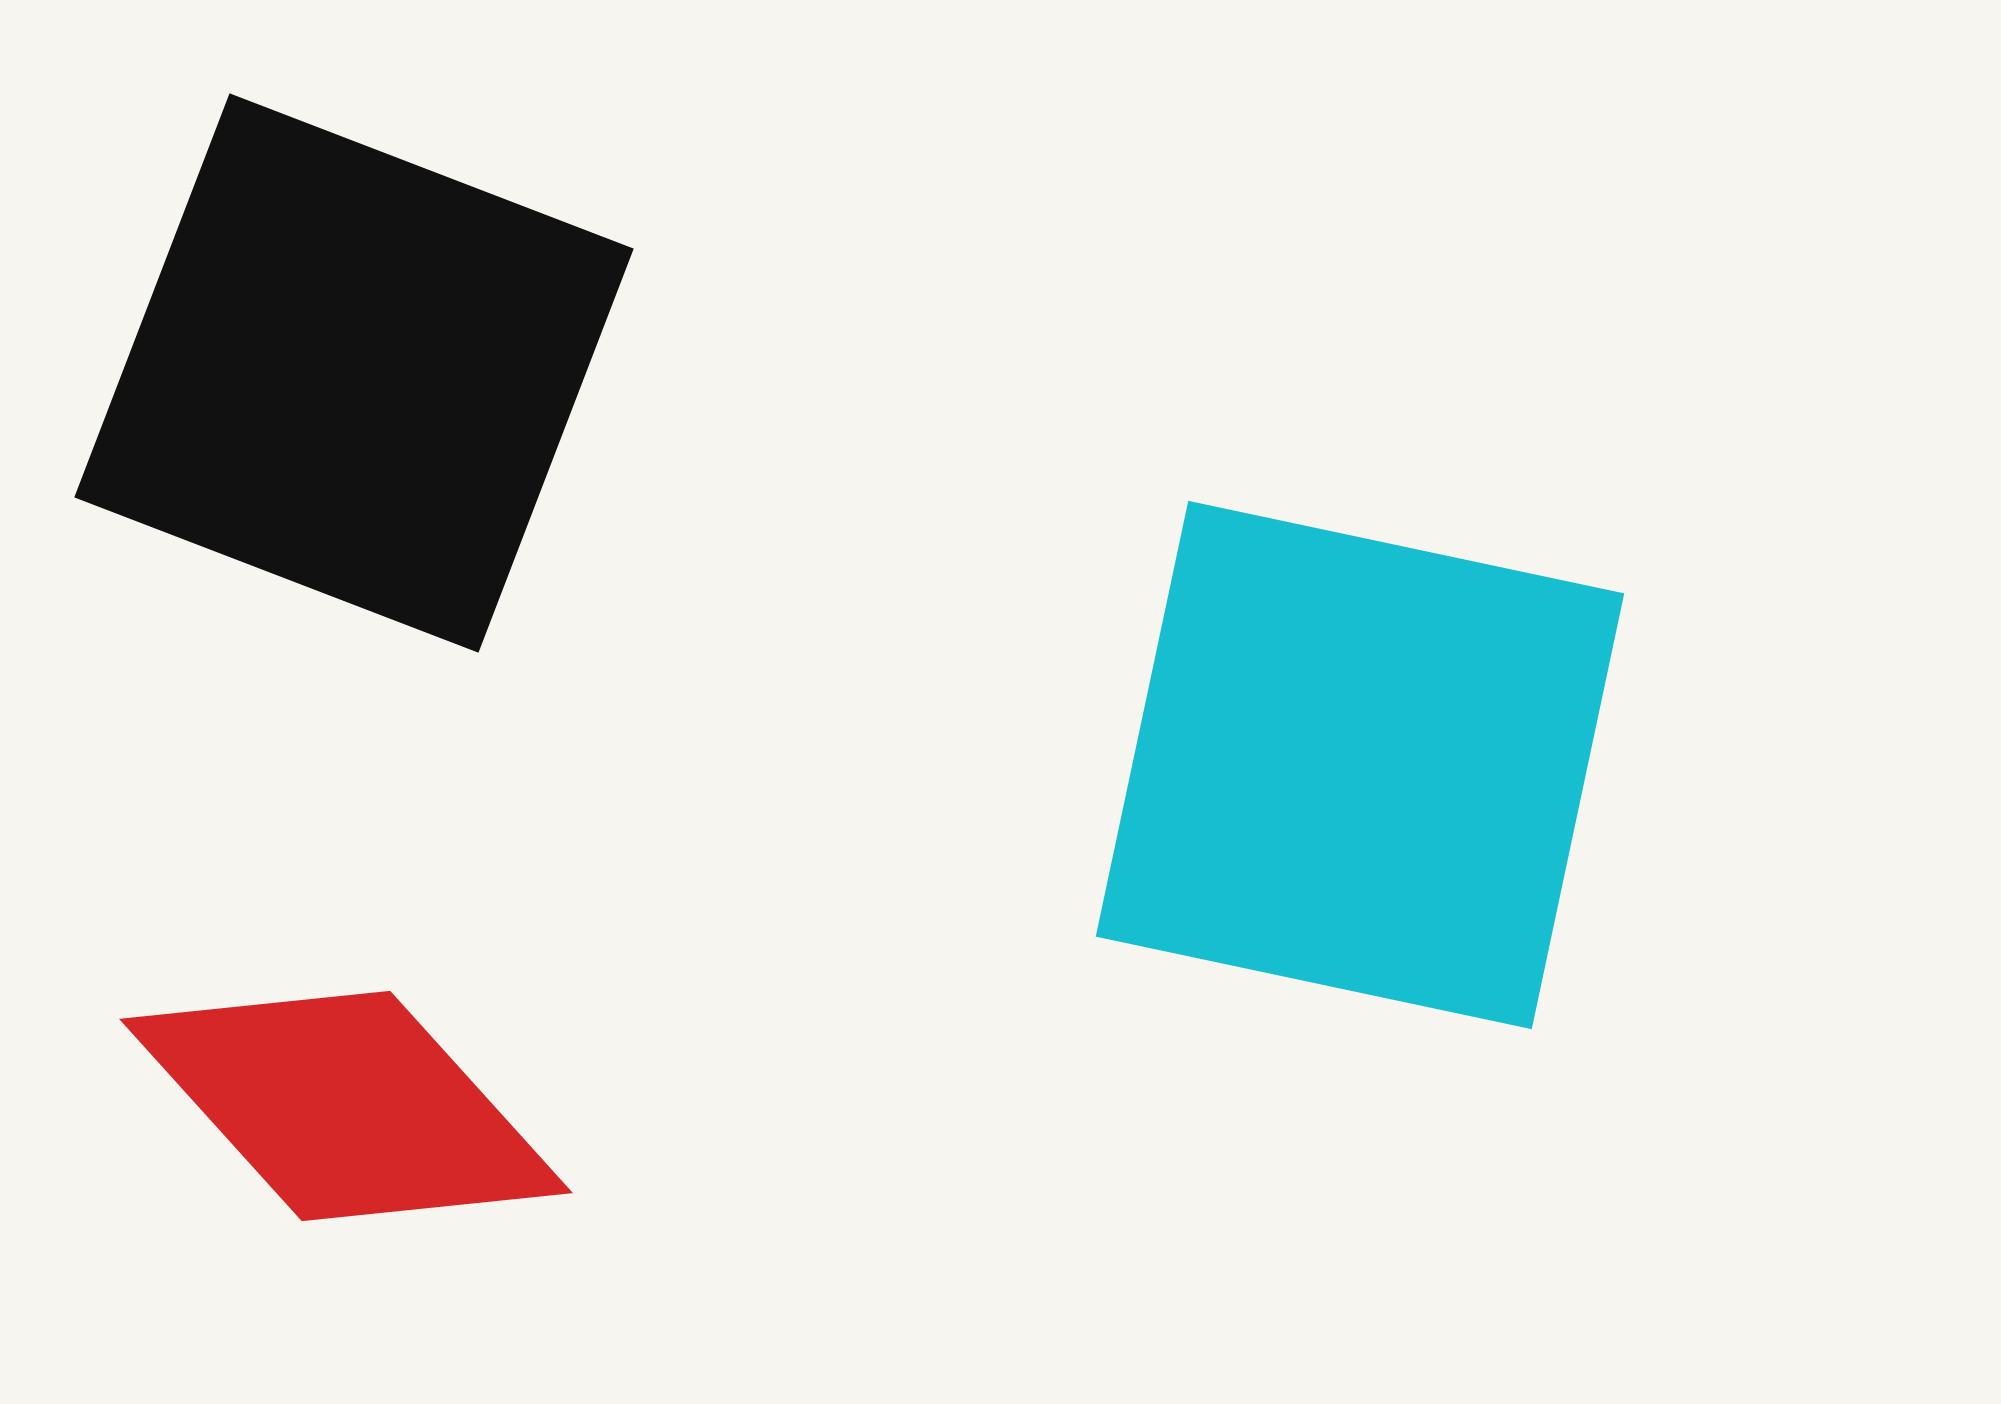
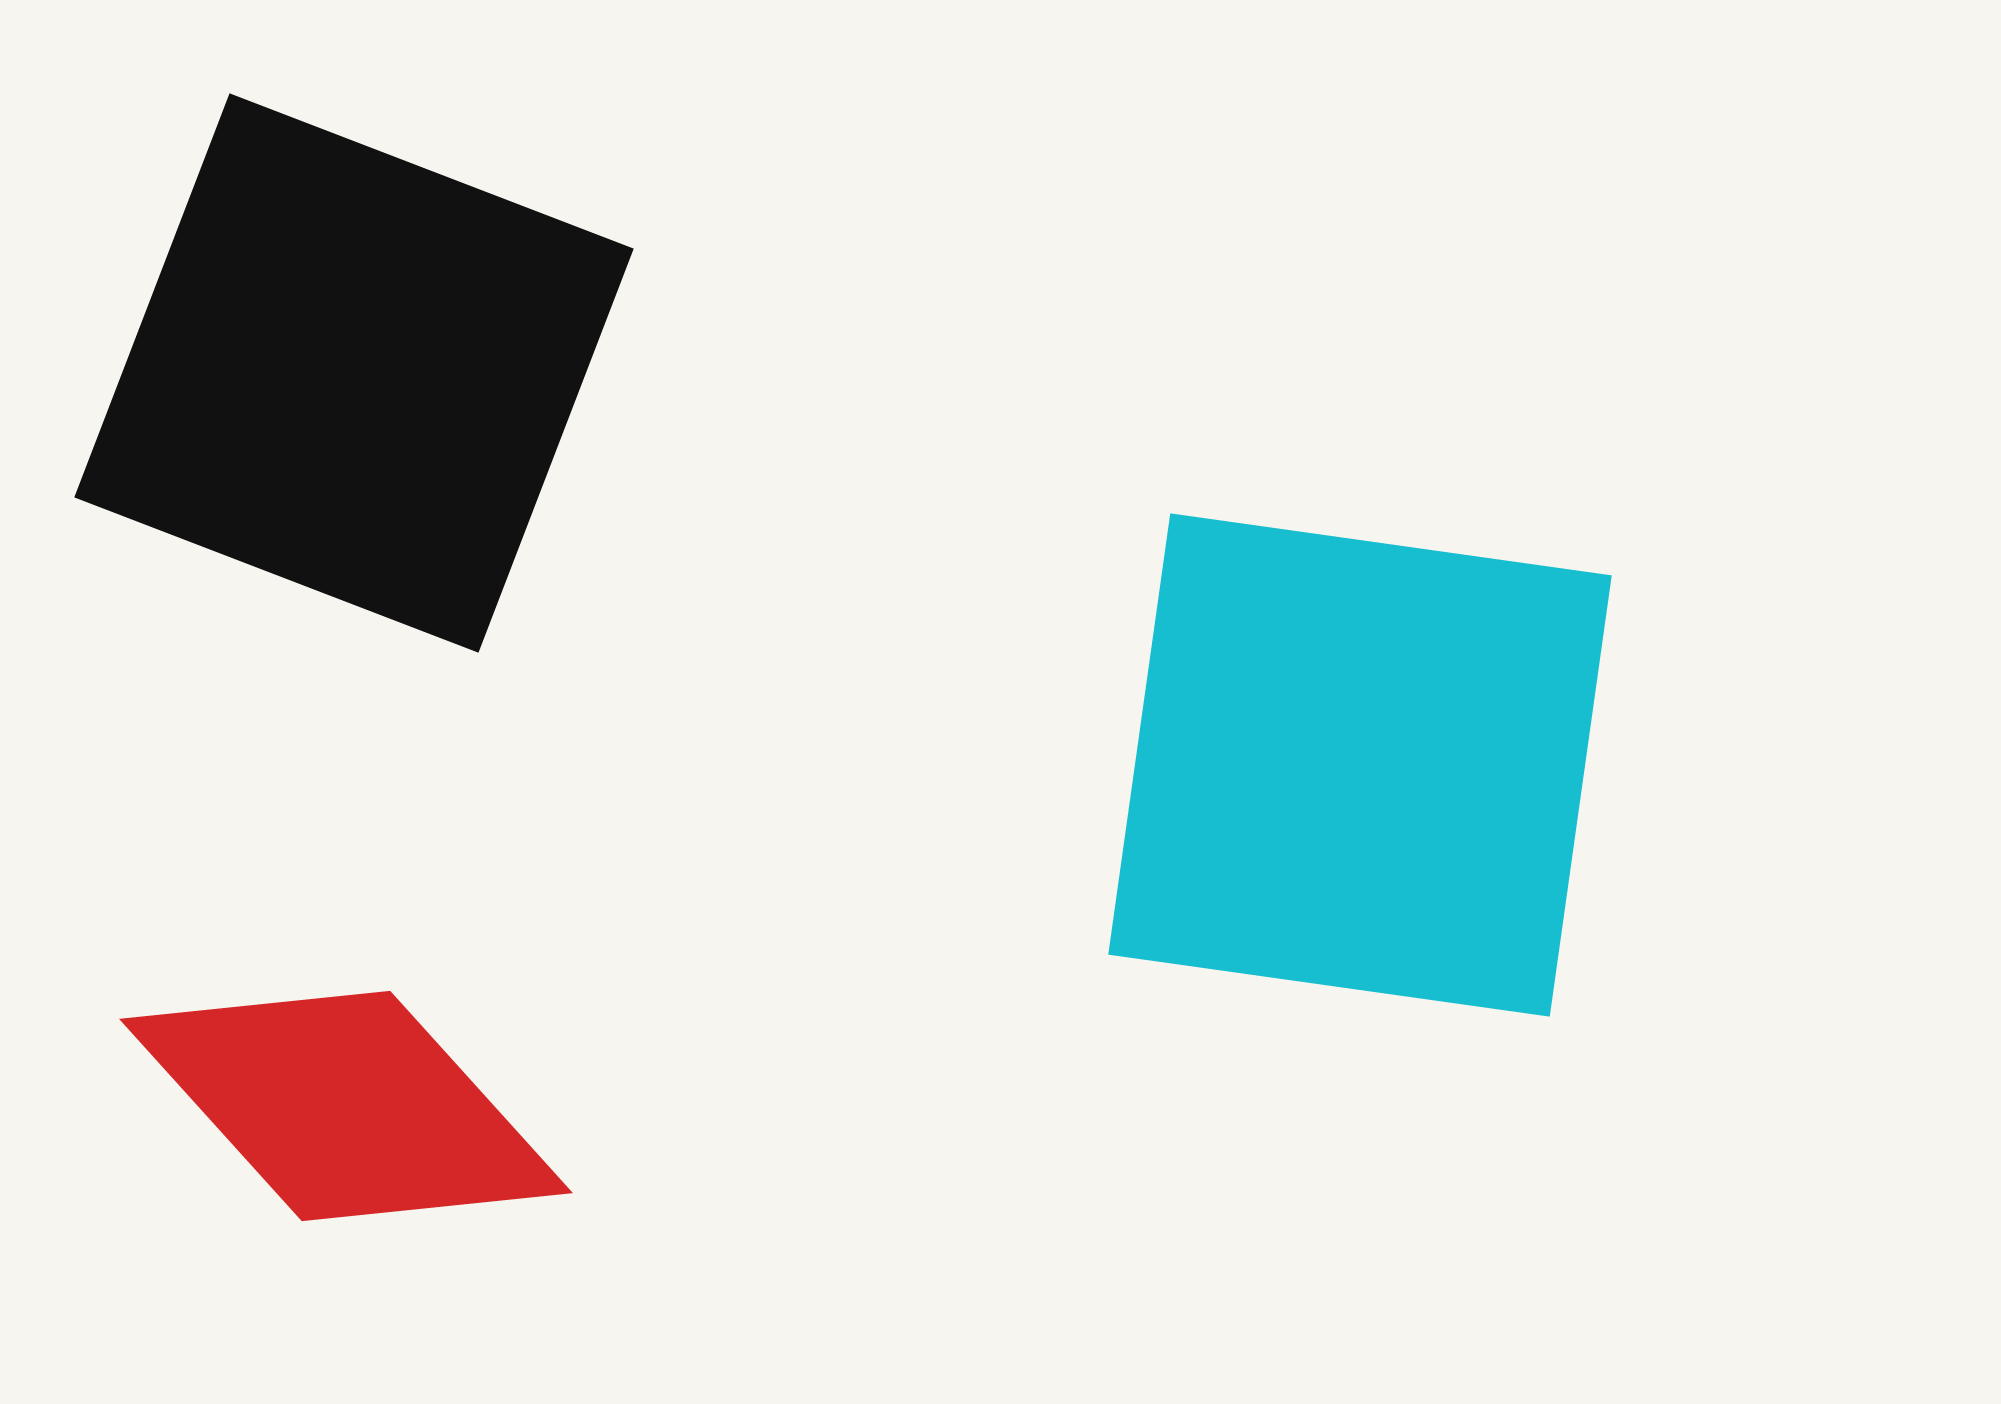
cyan square: rotated 4 degrees counterclockwise
